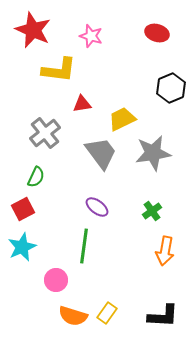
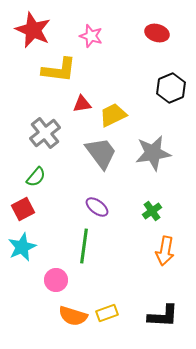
yellow trapezoid: moved 9 px left, 4 px up
green semicircle: rotated 15 degrees clockwise
yellow rectangle: rotated 35 degrees clockwise
